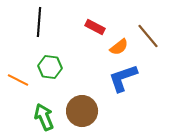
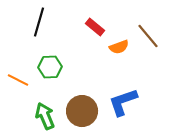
black line: rotated 12 degrees clockwise
red rectangle: rotated 12 degrees clockwise
orange semicircle: rotated 18 degrees clockwise
green hexagon: rotated 10 degrees counterclockwise
blue L-shape: moved 24 px down
green arrow: moved 1 px right, 1 px up
